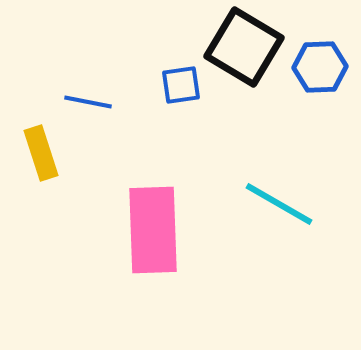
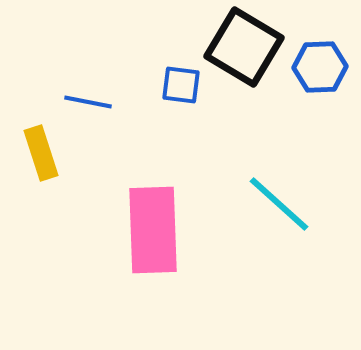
blue square: rotated 15 degrees clockwise
cyan line: rotated 12 degrees clockwise
